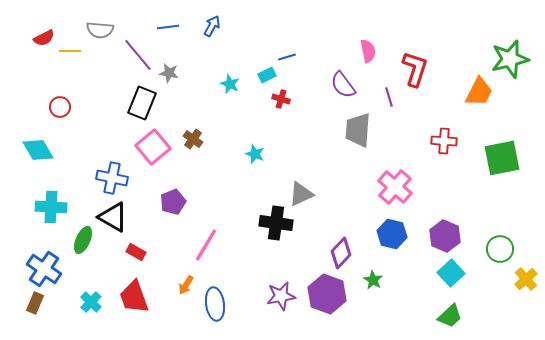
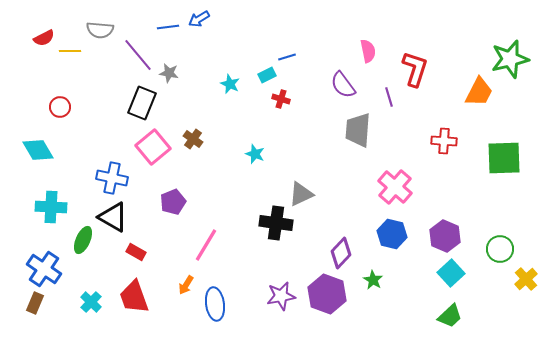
blue arrow at (212, 26): moved 13 px left, 7 px up; rotated 150 degrees counterclockwise
green square at (502, 158): moved 2 px right; rotated 9 degrees clockwise
